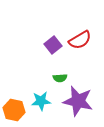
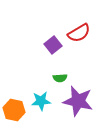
red semicircle: moved 1 px left, 7 px up
